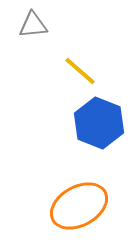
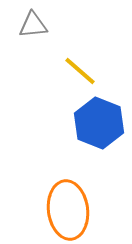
orange ellipse: moved 11 px left, 4 px down; rotated 68 degrees counterclockwise
